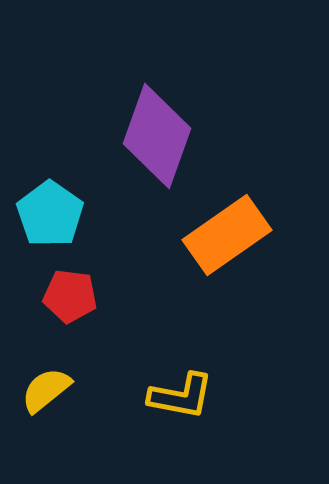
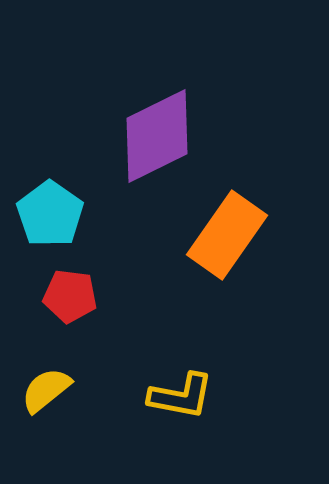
purple diamond: rotated 44 degrees clockwise
orange rectangle: rotated 20 degrees counterclockwise
